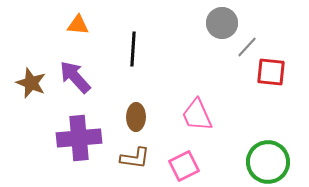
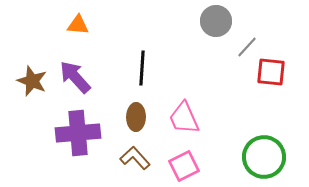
gray circle: moved 6 px left, 2 px up
black line: moved 9 px right, 19 px down
brown star: moved 1 px right, 2 px up
pink trapezoid: moved 13 px left, 3 px down
purple cross: moved 1 px left, 5 px up
brown L-shape: rotated 140 degrees counterclockwise
green circle: moved 4 px left, 5 px up
